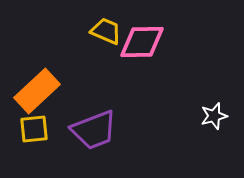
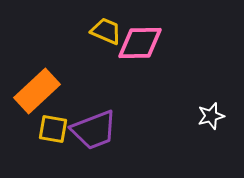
pink diamond: moved 2 px left, 1 px down
white star: moved 3 px left
yellow square: moved 19 px right; rotated 16 degrees clockwise
